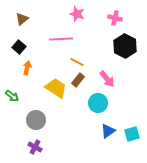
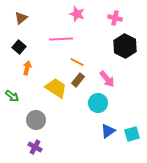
brown triangle: moved 1 px left, 1 px up
